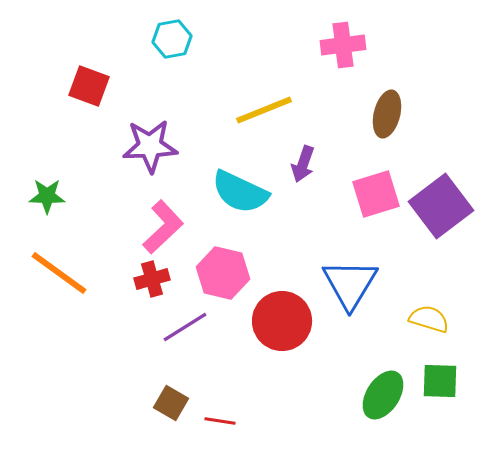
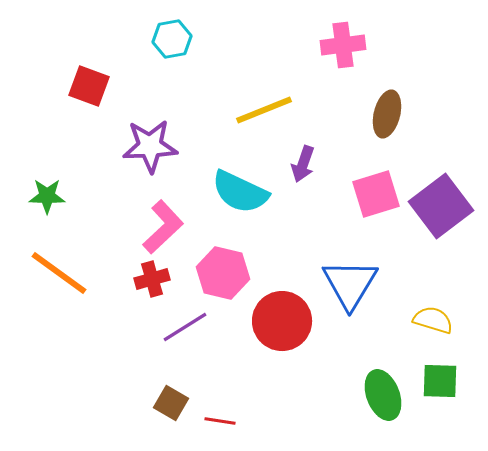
yellow semicircle: moved 4 px right, 1 px down
green ellipse: rotated 54 degrees counterclockwise
